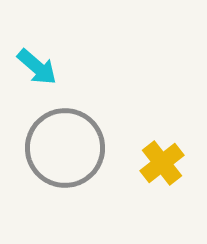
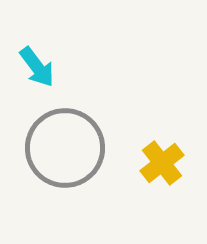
cyan arrow: rotated 12 degrees clockwise
